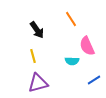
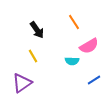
orange line: moved 3 px right, 3 px down
pink semicircle: moved 2 px right; rotated 96 degrees counterclockwise
yellow line: rotated 16 degrees counterclockwise
purple triangle: moved 16 px left; rotated 20 degrees counterclockwise
